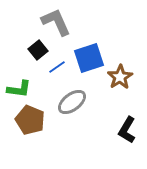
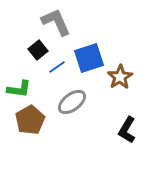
brown pentagon: rotated 20 degrees clockwise
